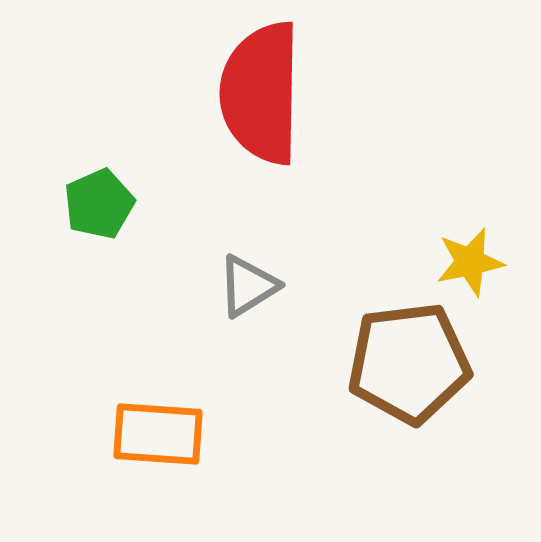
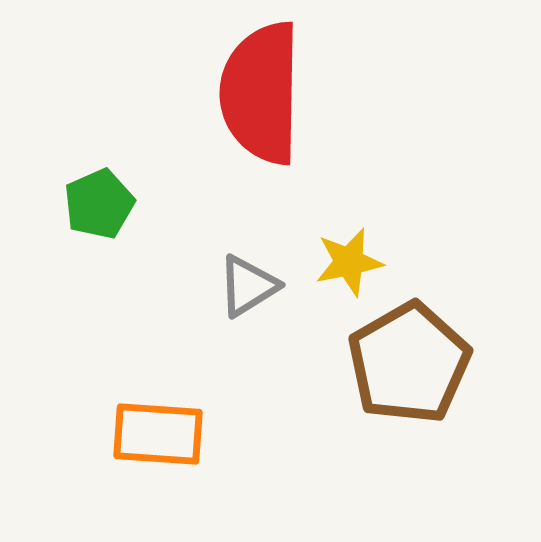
yellow star: moved 121 px left
brown pentagon: rotated 23 degrees counterclockwise
